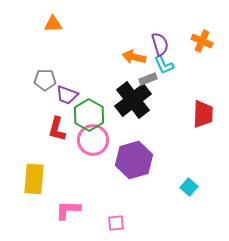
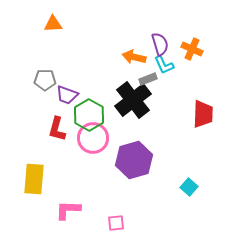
orange cross: moved 10 px left, 8 px down
pink circle: moved 2 px up
